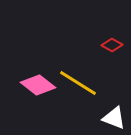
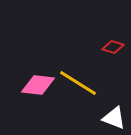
red diamond: moved 1 px right, 2 px down; rotated 10 degrees counterclockwise
pink diamond: rotated 32 degrees counterclockwise
